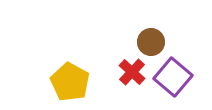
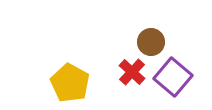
yellow pentagon: moved 1 px down
